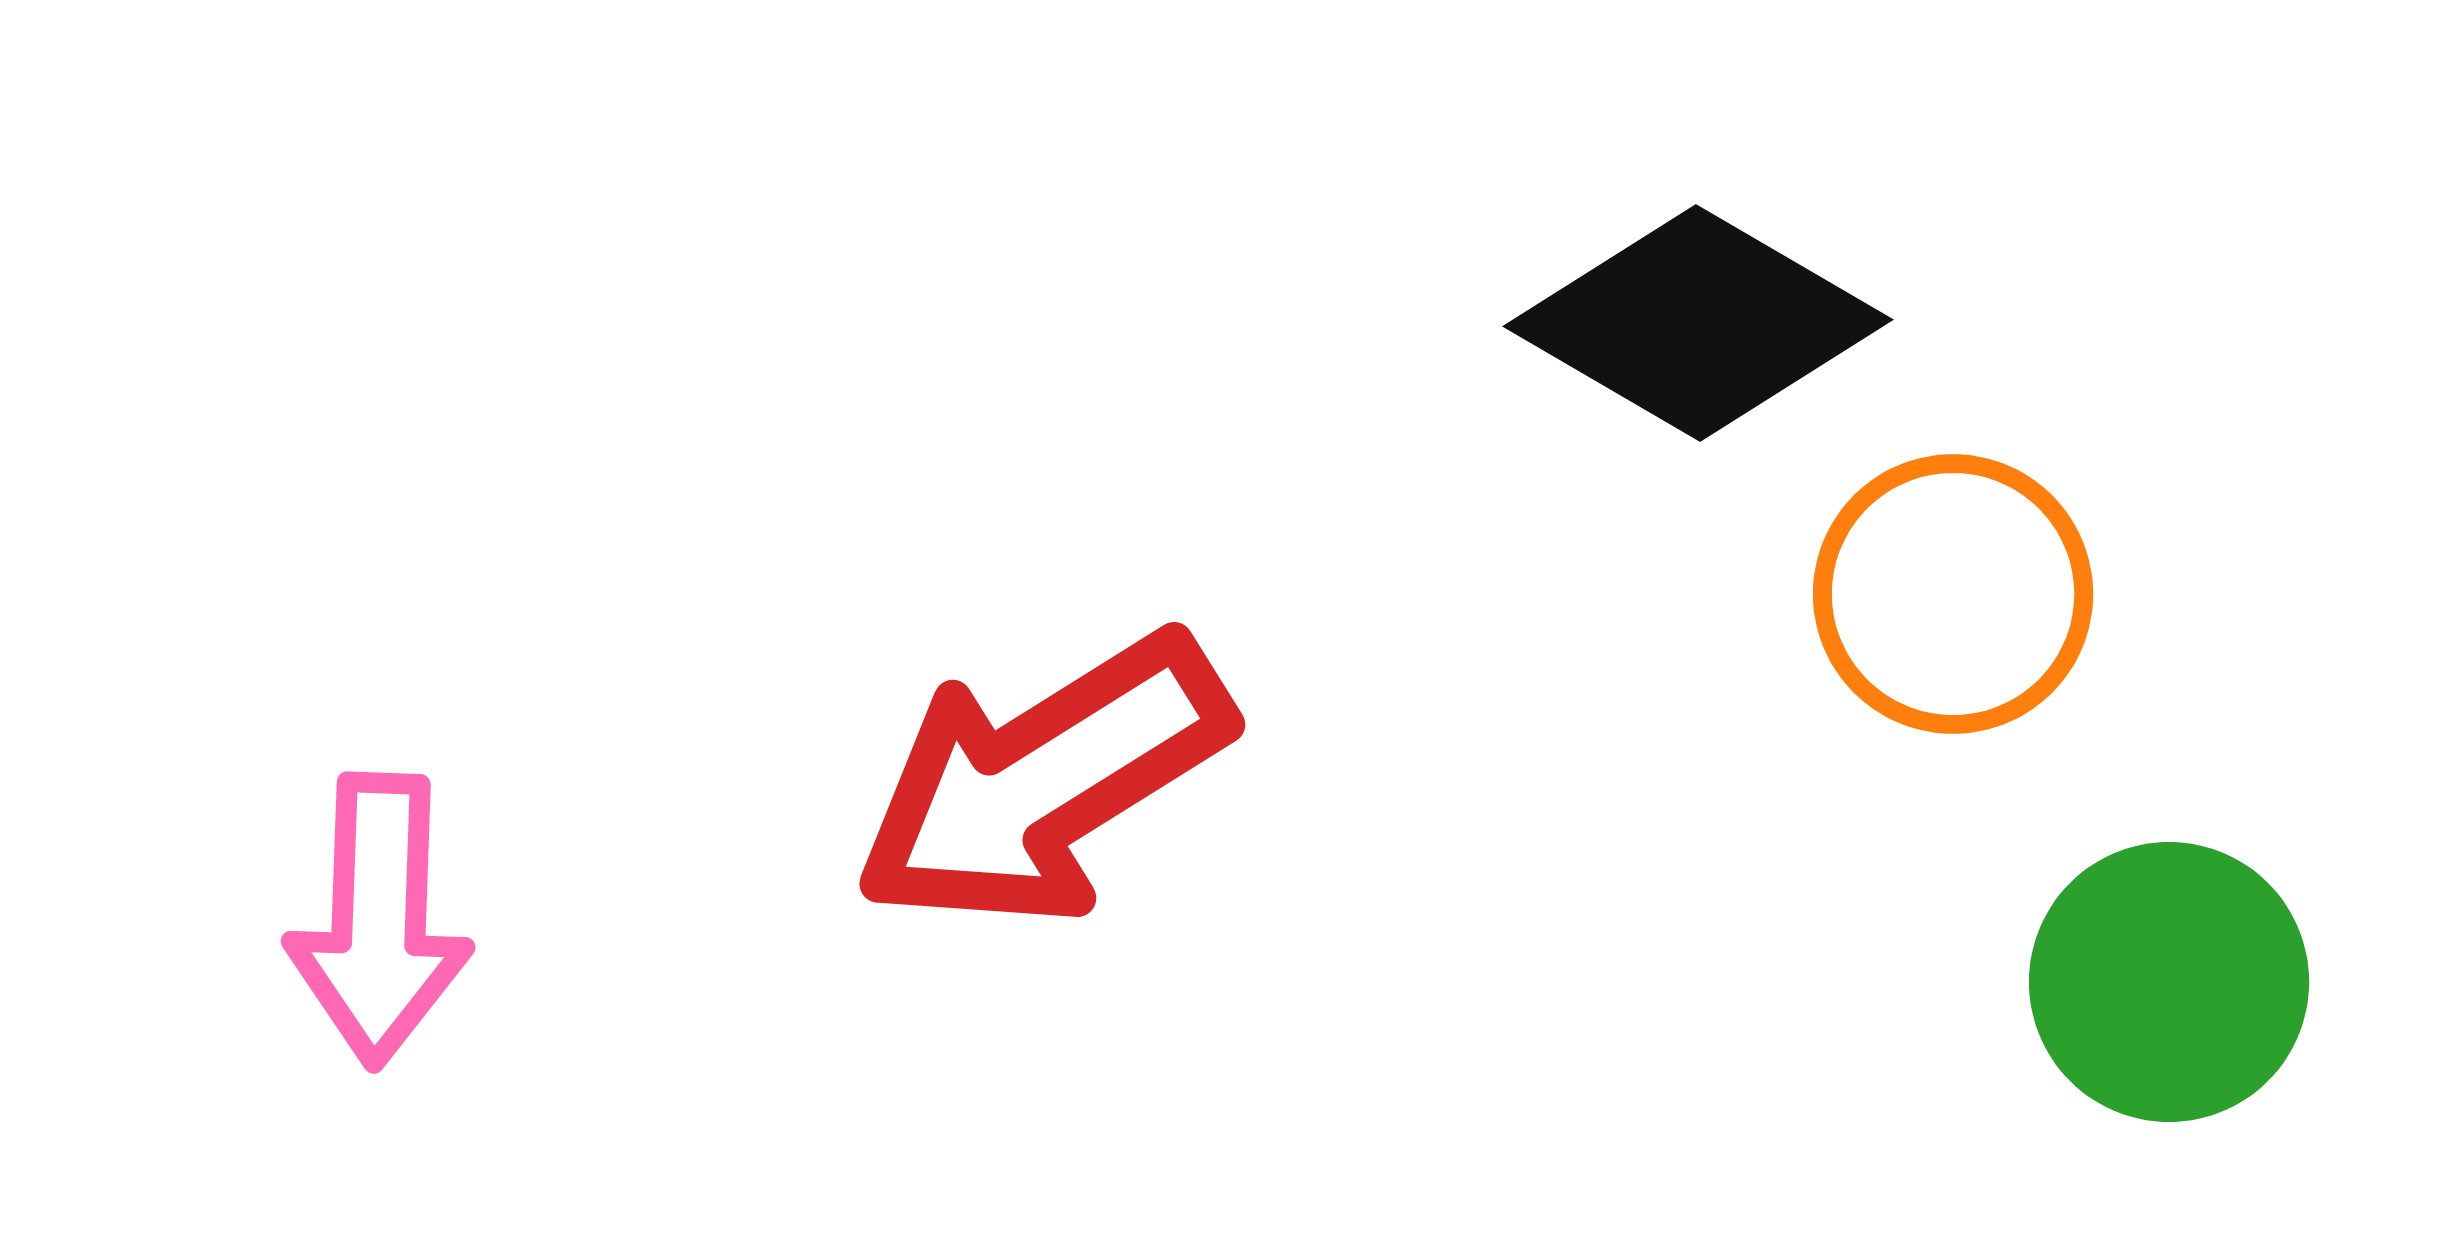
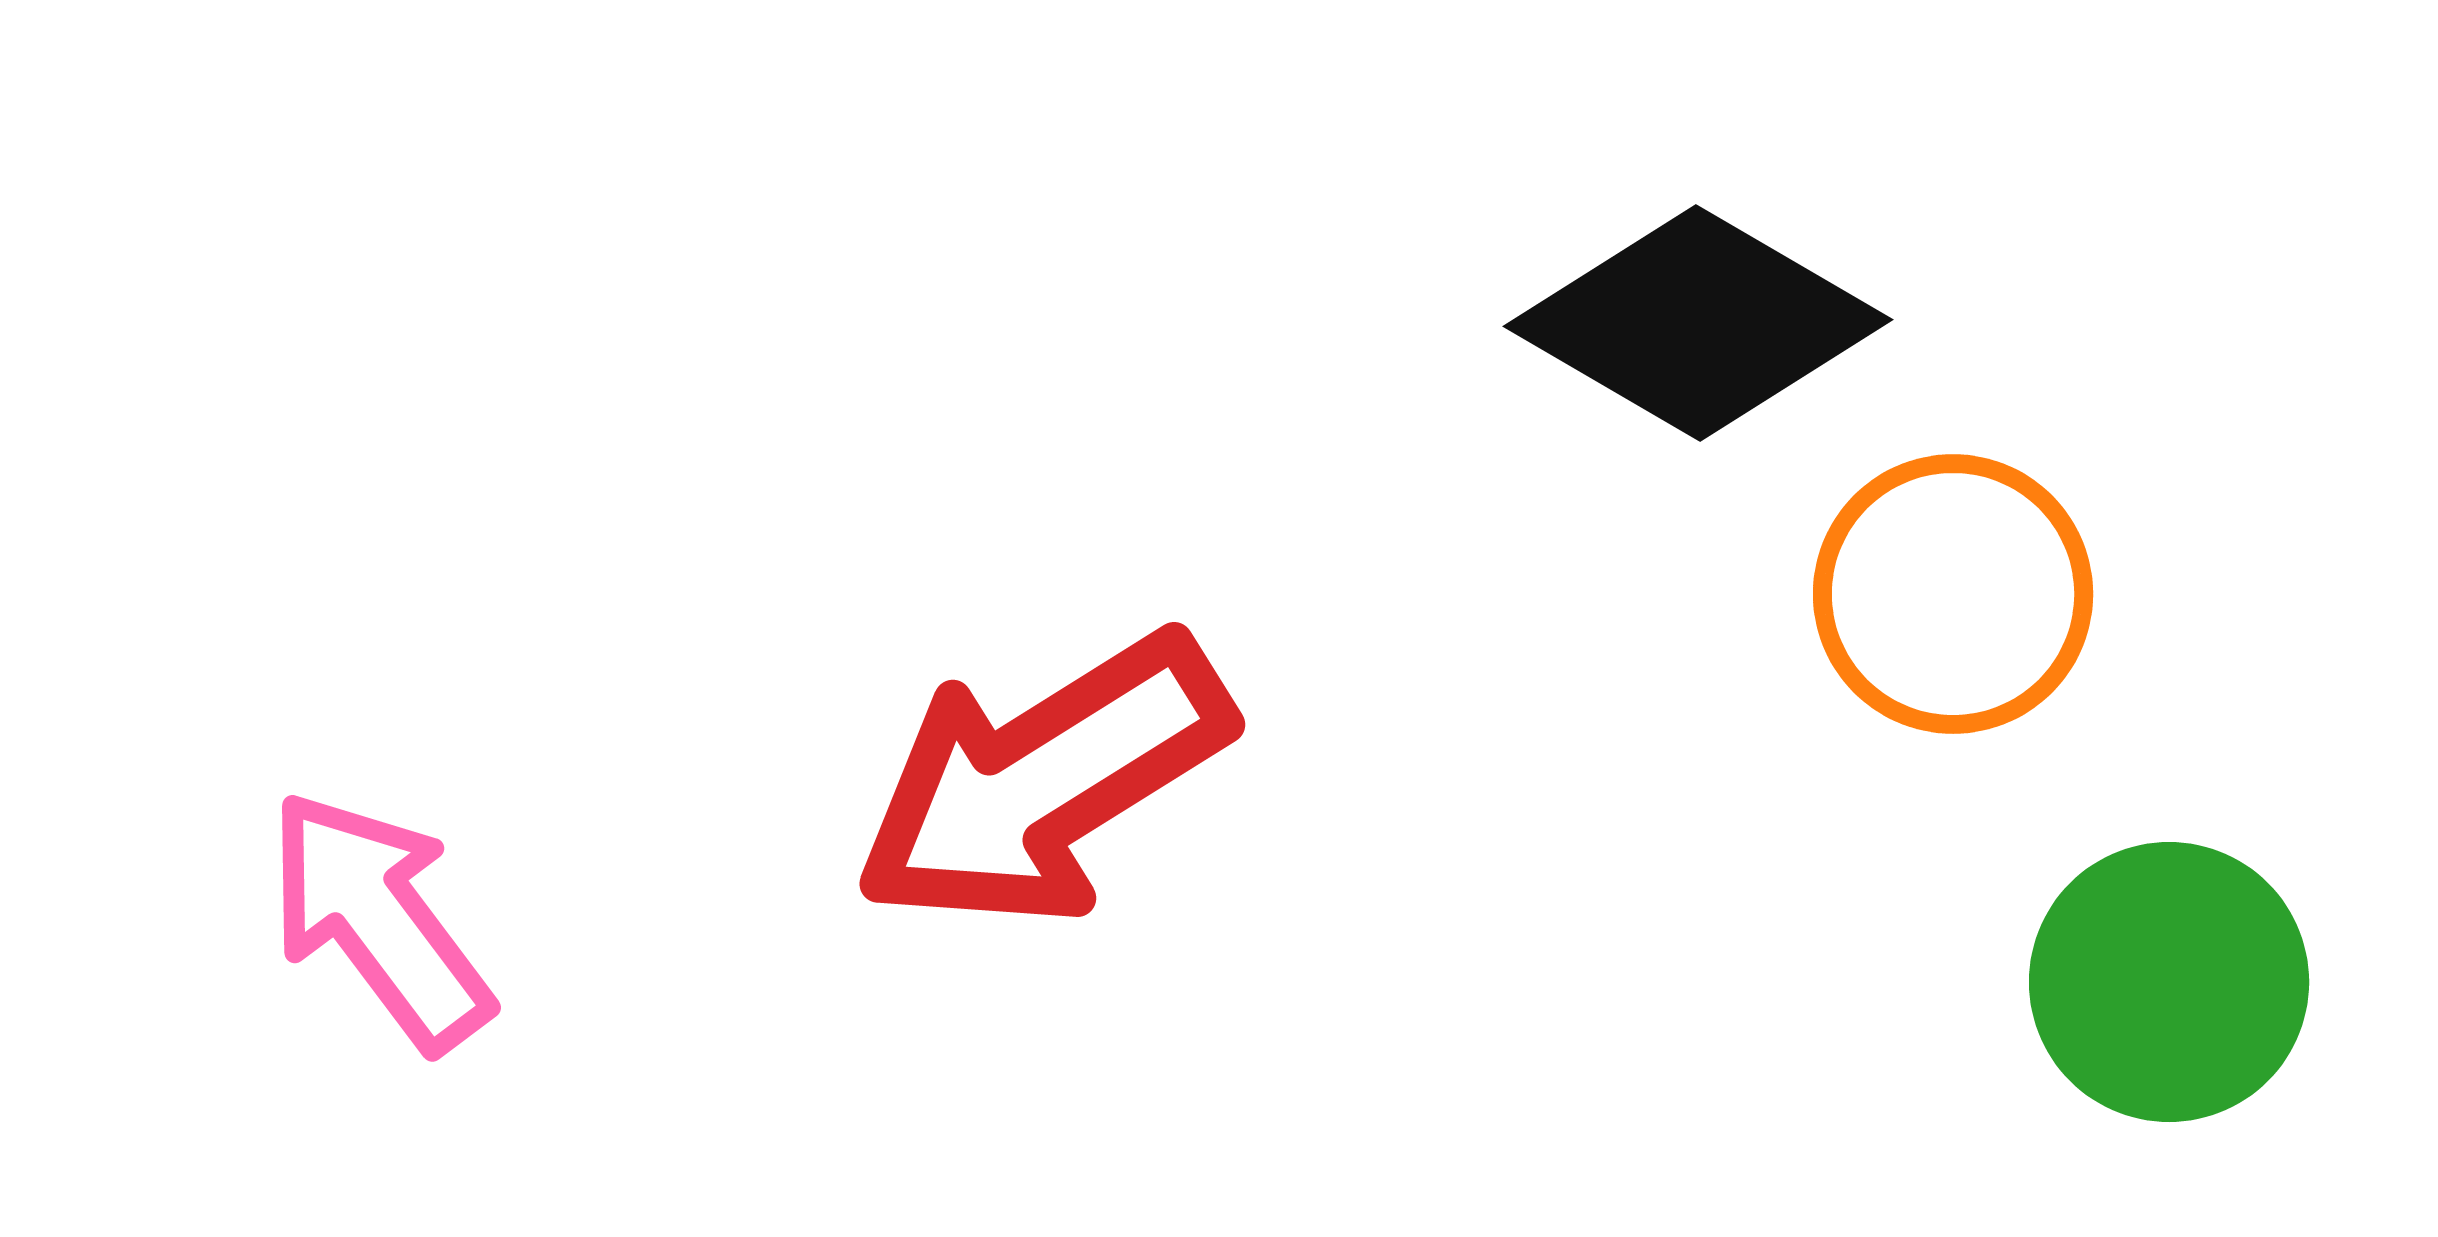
pink arrow: rotated 141 degrees clockwise
